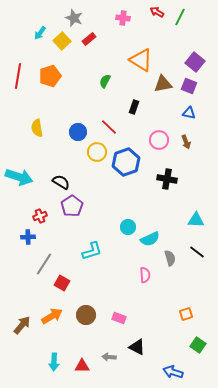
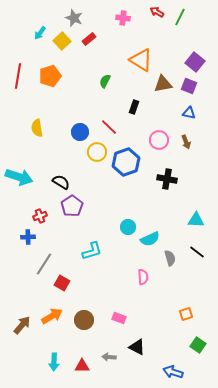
blue circle at (78, 132): moved 2 px right
pink semicircle at (145, 275): moved 2 px left, 2 px down
brown circle at (86, 315): moved 2 px left, 5 px down
